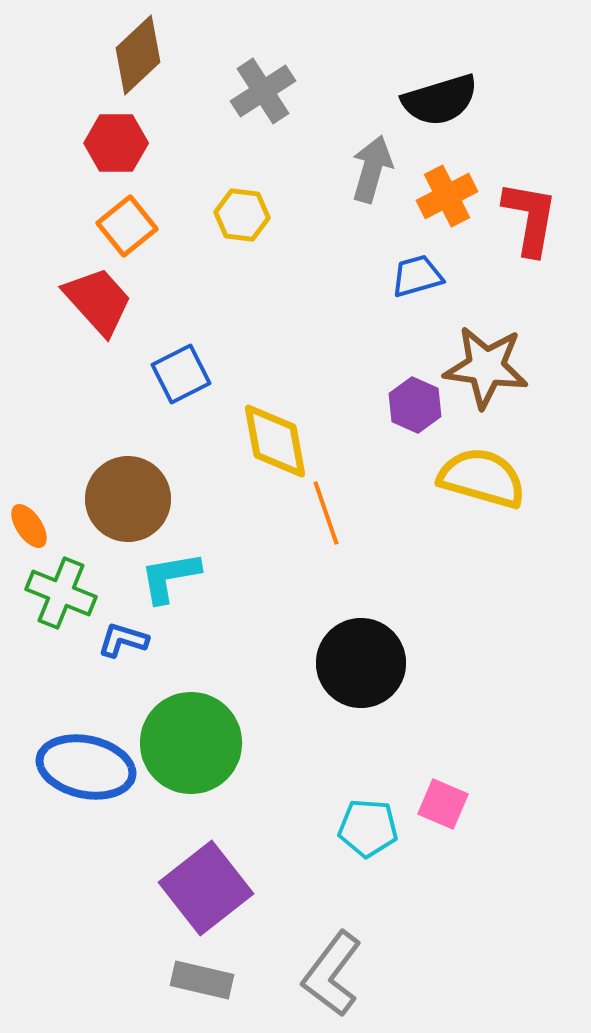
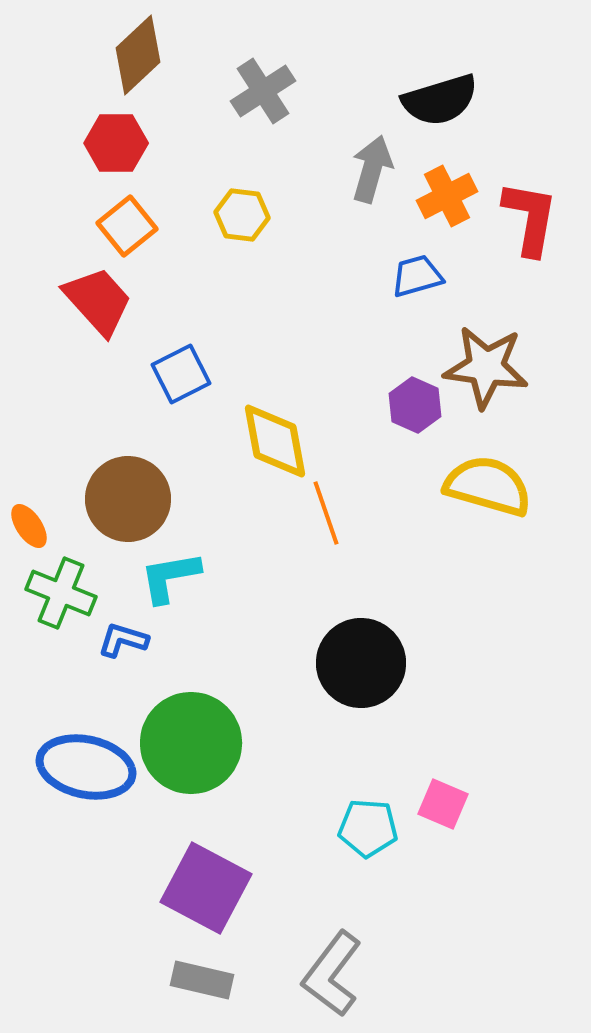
yellow semicircle: moved 6 px right, 8 px down
purple square: rotated 24 degrees counterclockwise
